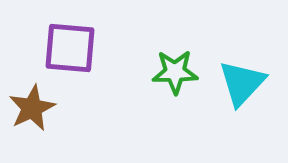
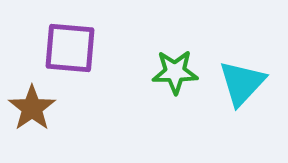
brown star: rotated 9 degrees counterclockwise
